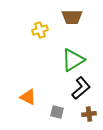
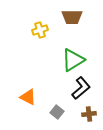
gray square: rotated 24 degrees clockwise
